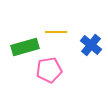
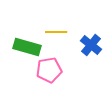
green rectangle: moved 2 px right; rotated 32 degrees clockwise
